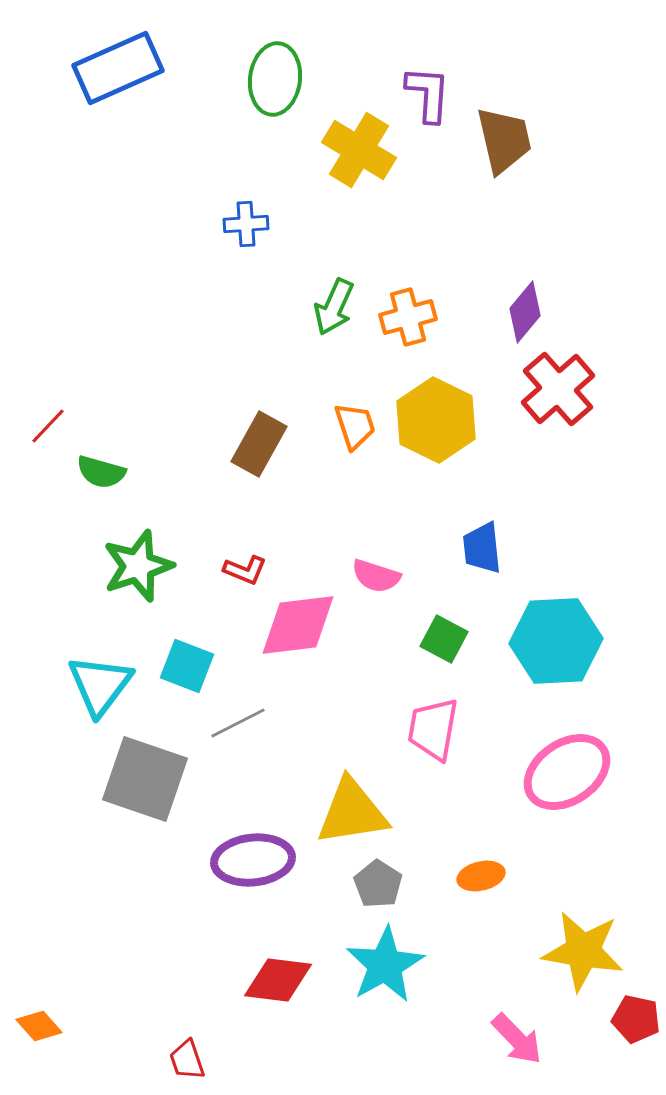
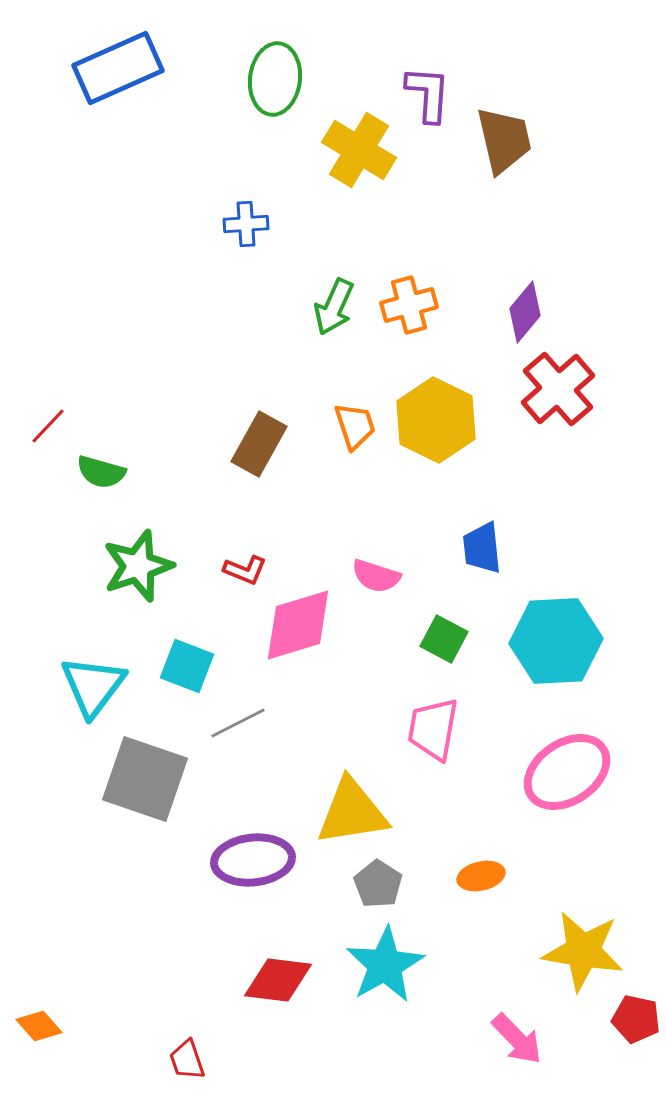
orange cross: moved 1 px right, 12 px up
pink diamond: rotated 10 degrees counterclockwise
cyan triangle: moved 7 px left, 1 px down
